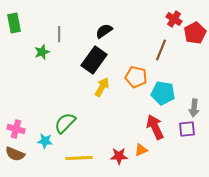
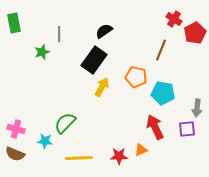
gray arrow: moved 3 px right
